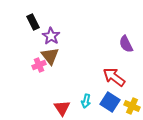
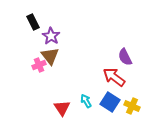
purple semicircle: moved 1 px left, 13 px down
cyan arrow: rotated 136 degrees clockwise
